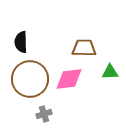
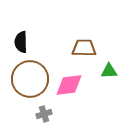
green triangle: moved 1 px left, 1 px up
pink diamond: moved 6 px down
